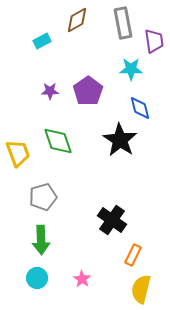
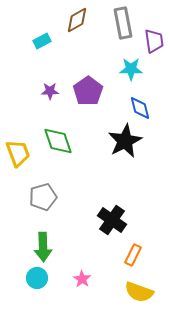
black star: moved 5 px right, 1 px down; rotated 12 degrees clockwise
green arrow: moved 2 px right, 7 px down
yellow semicircle: moved 2 px left, 3 px down; rotated 84 degrees counterclockwise
